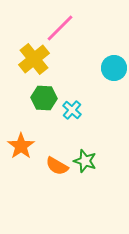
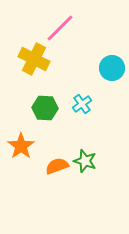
yellow cross: rotated 24 degrees counterclockwise
cyan circle: moved 2 px left
green hexagon: moved 1 px right, 10 px down
cyan cross: moved 10 px right, 6 px up; rotated 12 degrees clockwise
orange semicircle: rotated 130 degrees clockwise
